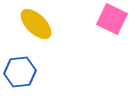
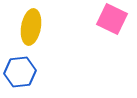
yellow ellipse: moved 5 px left, 3 px down; rotated 56 degrees clockwise
